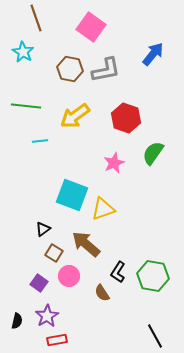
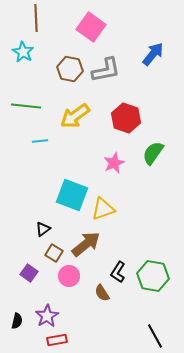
brown line: rotated 16 degrees clockwise
brown arrow: rotated 100 degrees clockwise
purple square: moved 10 px left, 10 px up
